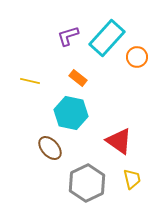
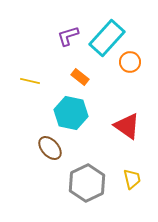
orange circle: moved 7 px left, 5 px down
orange rectangle: moved 2 px right, 1 px up
red triangle: moved 8 px right, 15 px up
